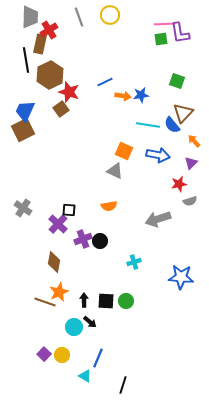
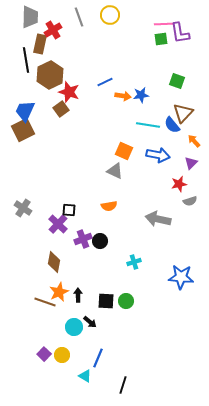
red cross at (49, 30): moved 4 px right
gray arrow at (158, 219): rotated 30 degrees clockwise
black arrow at (84, 300): moved 6 px left, 5 px up
